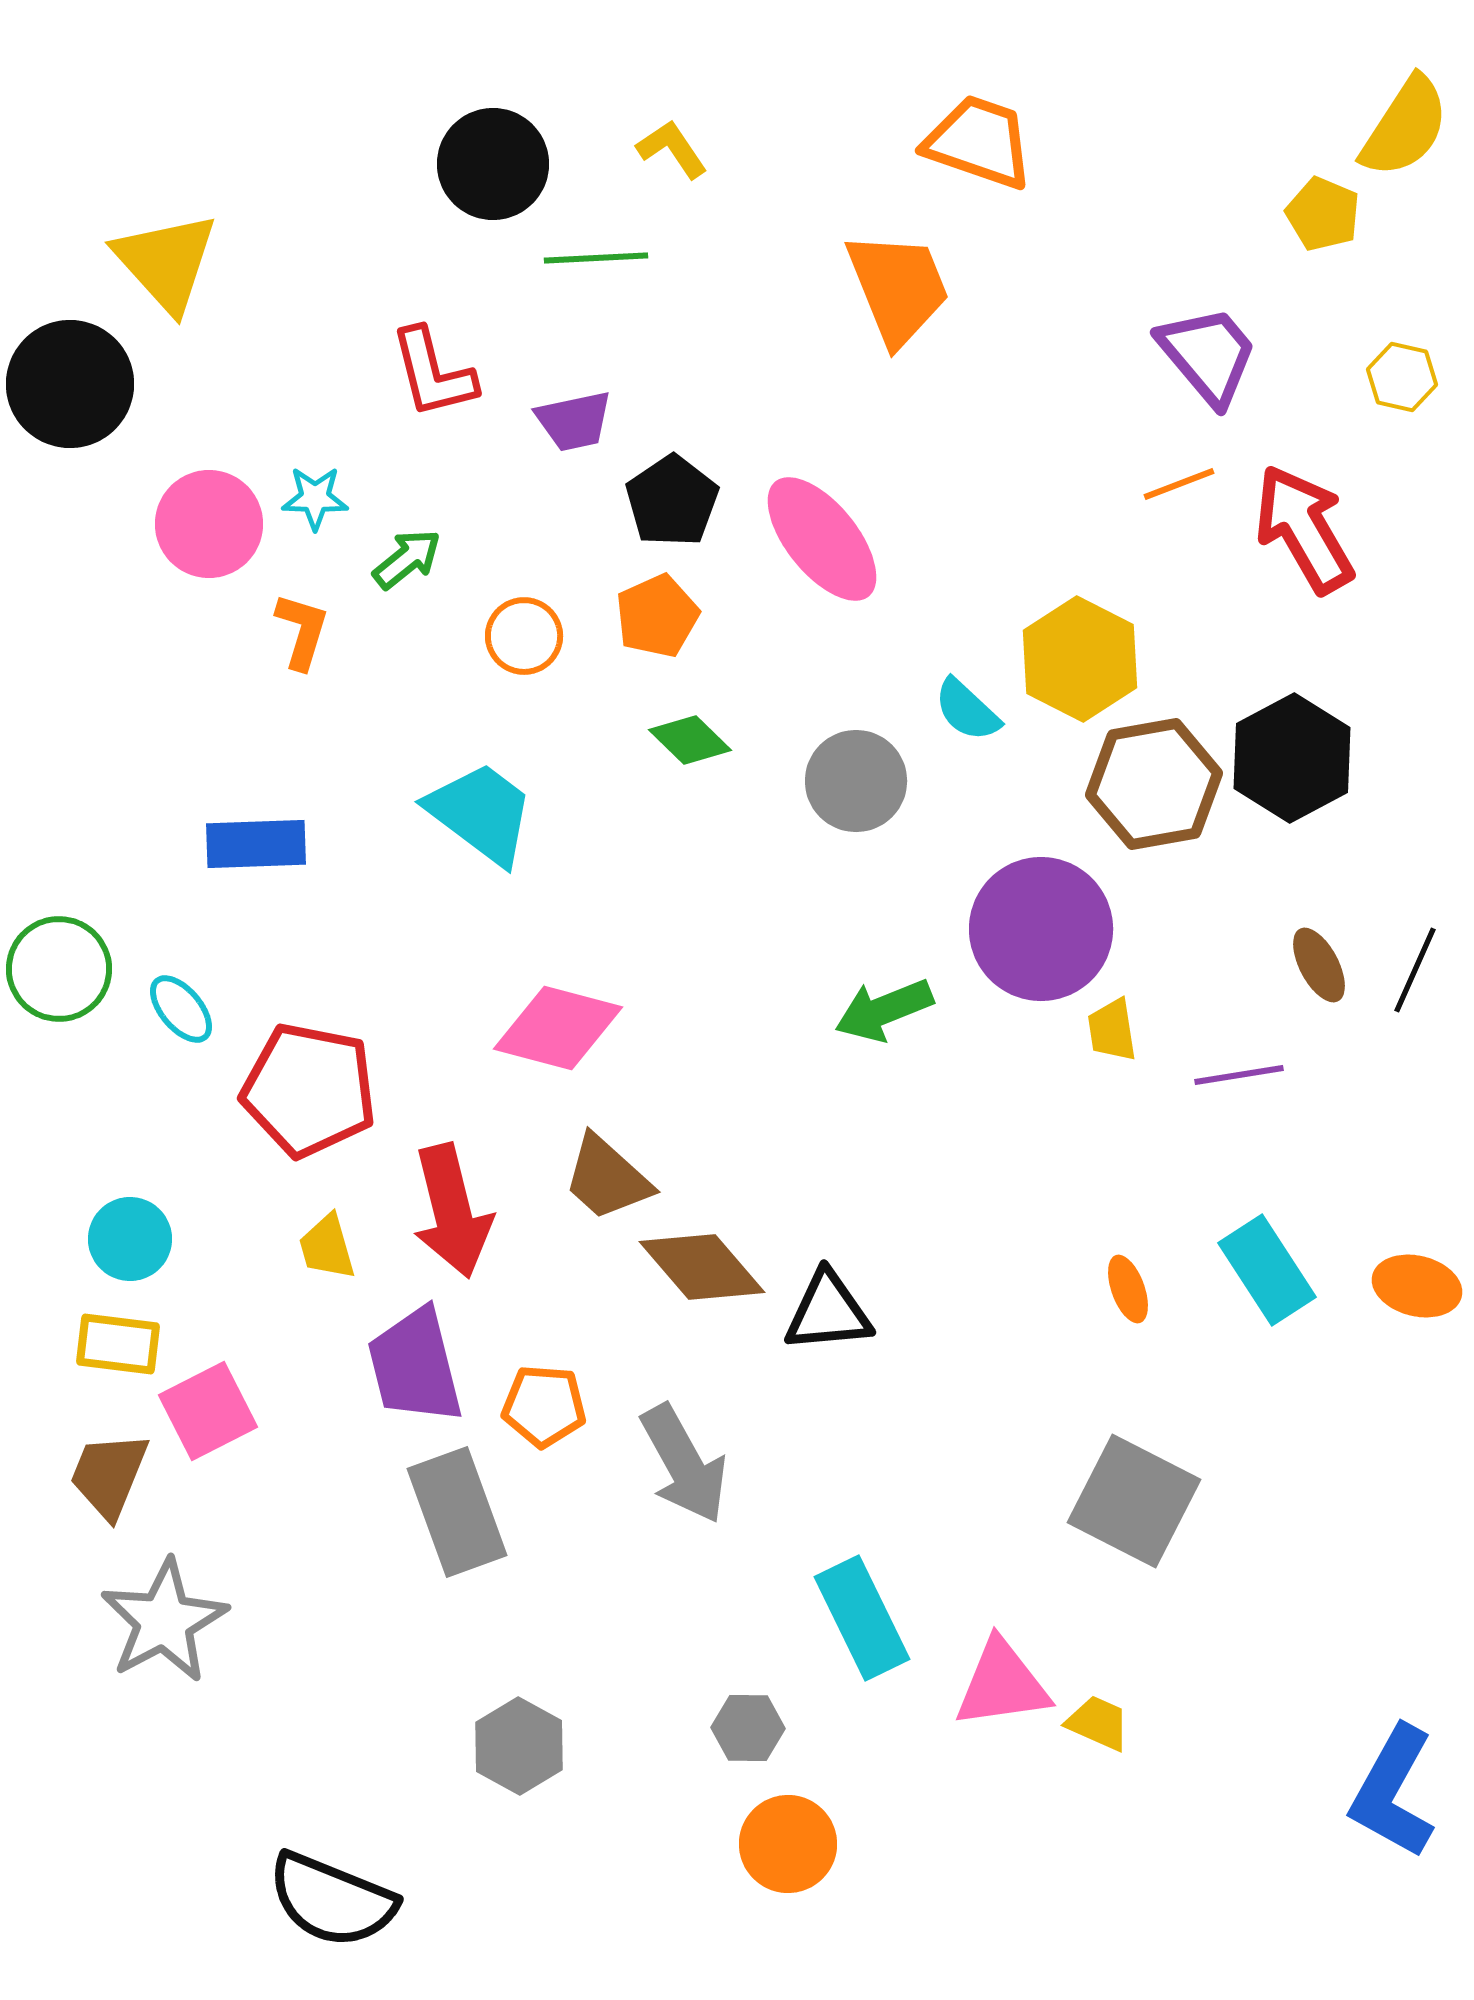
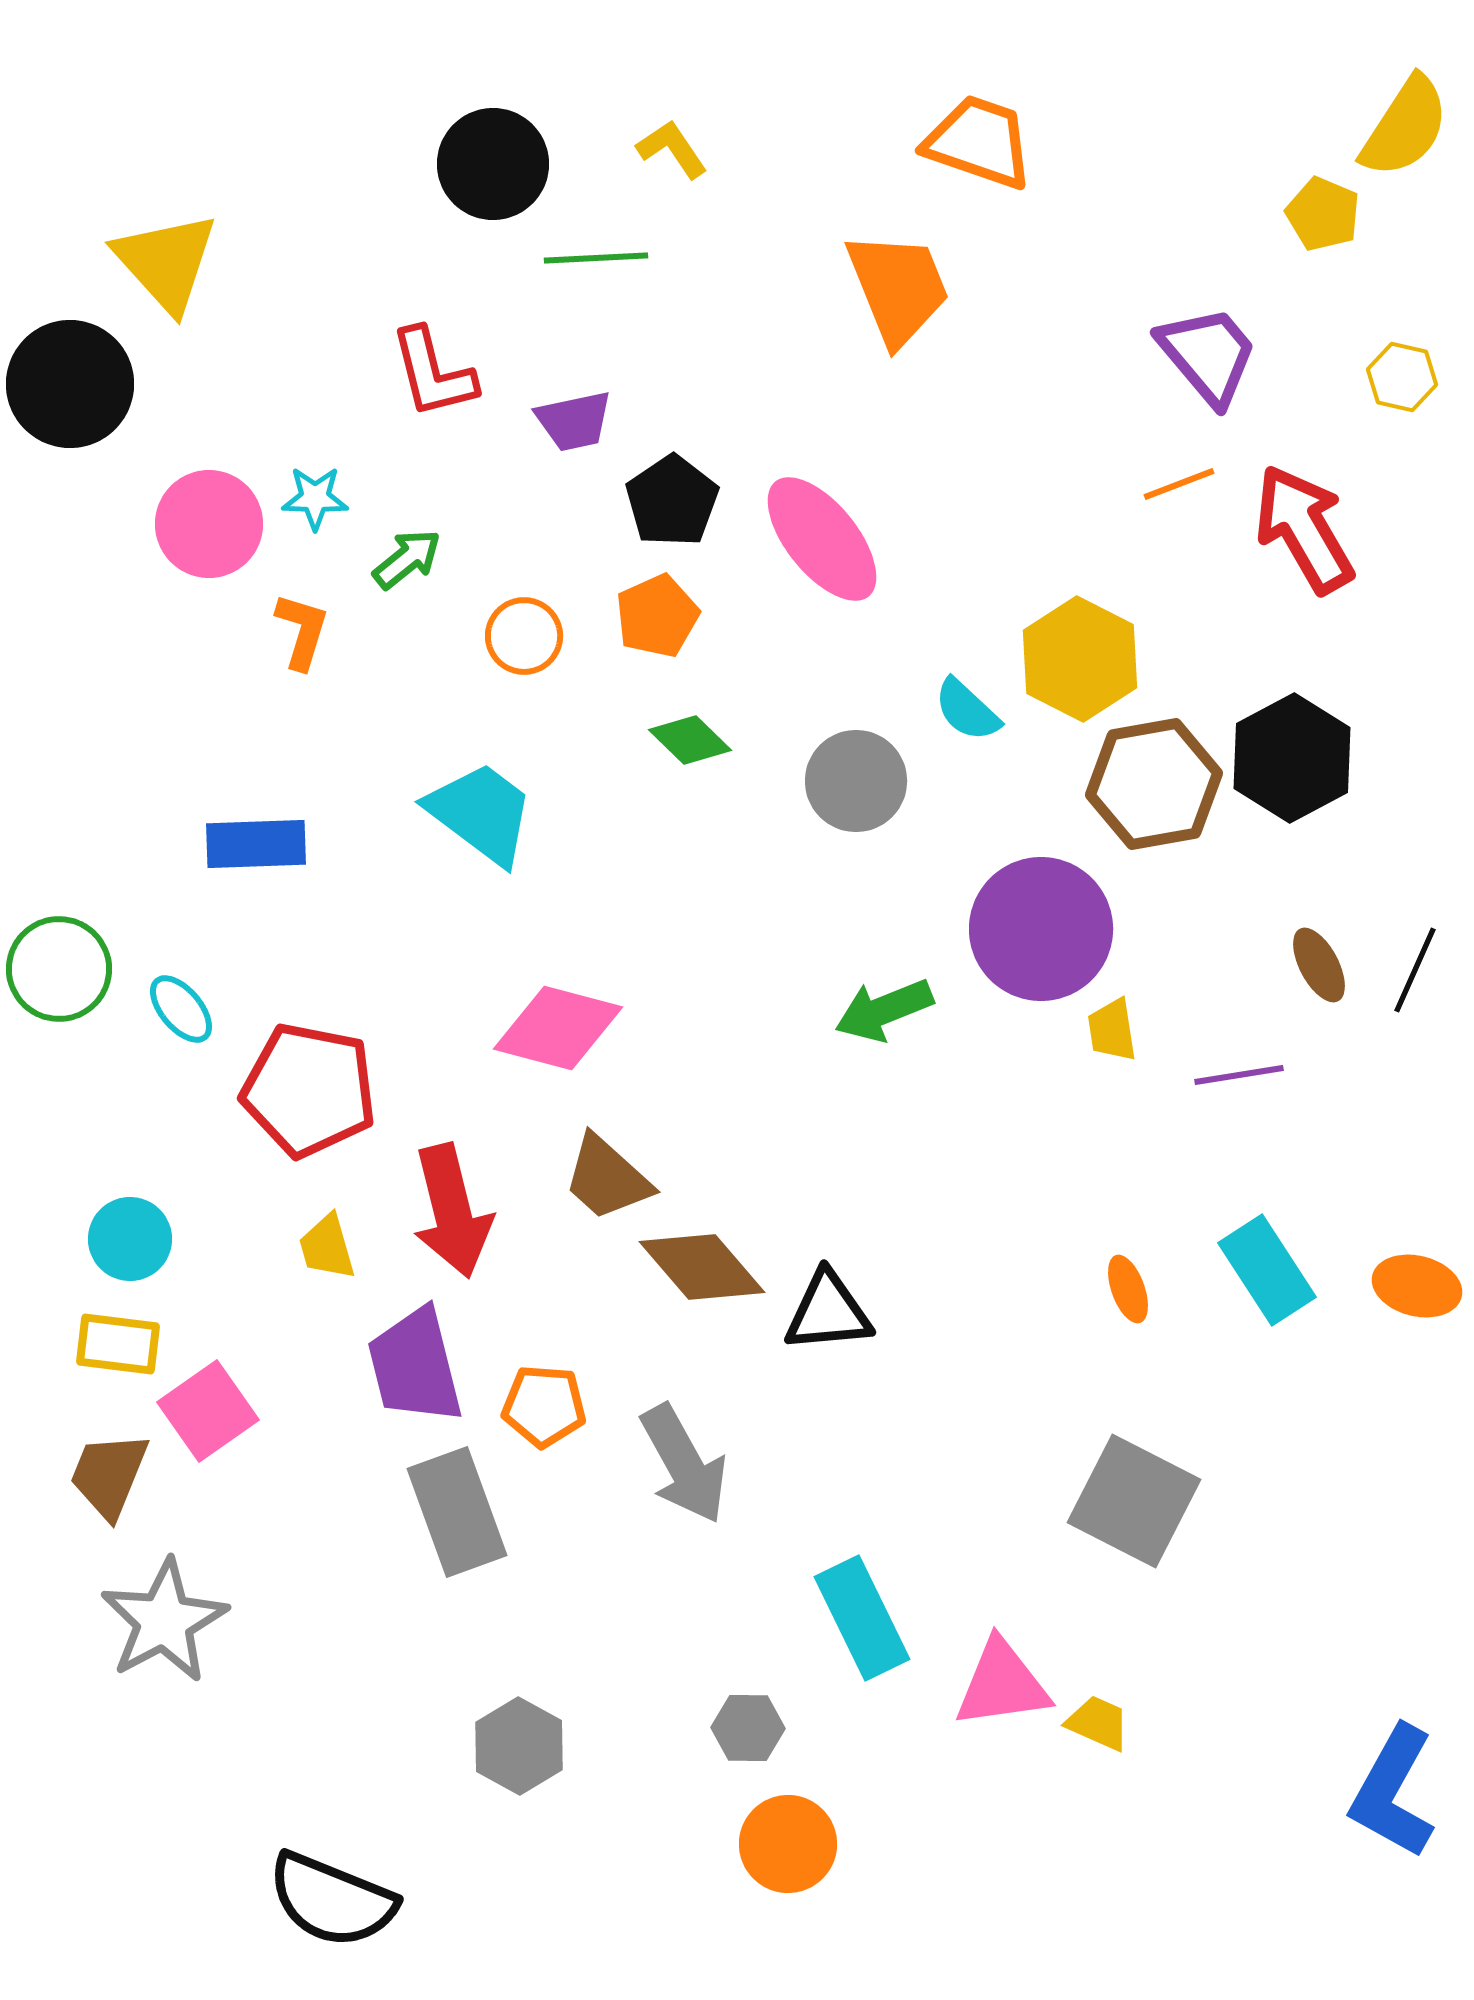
pink square at (208, 1411): rotated 8 degrees counterclockwise
